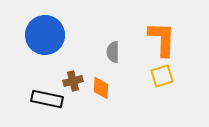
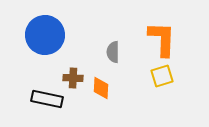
brown cross: moved 3 px up; rotated 18 degrees clockwise
